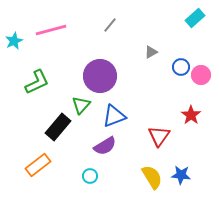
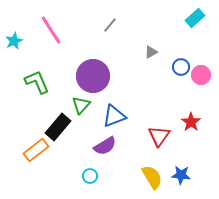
pink line: rotated 72 degrees clockwise
purple circle: moved 7 px left
green L-shape: rotated 88 degrees counterclockwise
red star: moved 7 px down
orange rectangle: moved 2 px left, 15 px up
